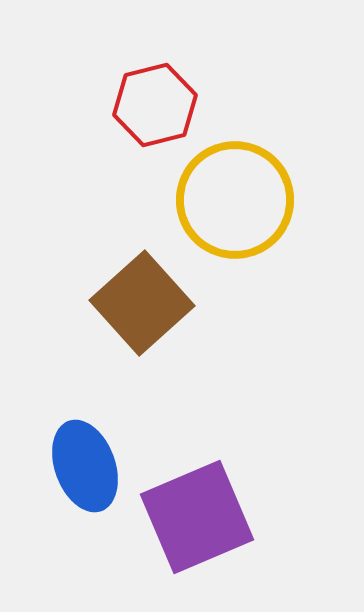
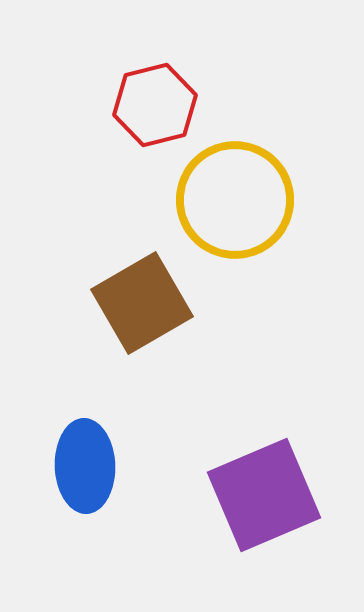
brown square: rotated 12 degrees clockwise
blue ellipse: rotated 18 degrees clockwise
purple square: moved 67 px right, 22 px up
